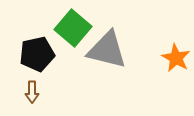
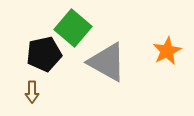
gray triangle: moved 12 px down; rotated 15 degrees clockwise
black pentagon: moved 7 px right
orange star: moved 9 px left, 7 px up; rotated 16 degrees clockwise
